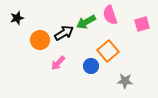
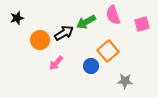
pink semicircle: moved 3 px right
pink arrow: moved 2 px left
